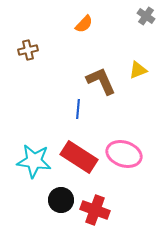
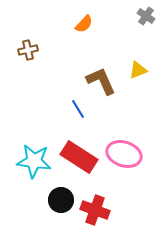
blue line: rotated 36 degrees counterclockwise
